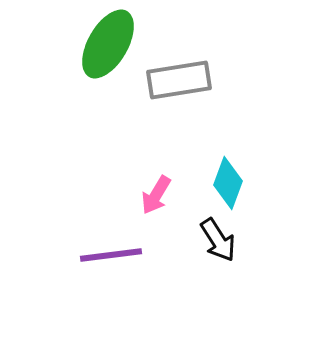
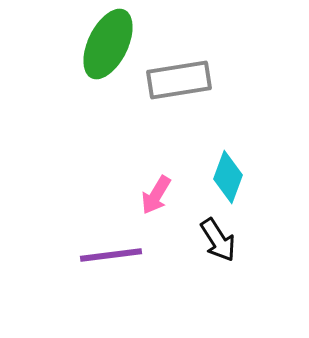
green ellipse: rotated 4 degrees counterclockwise
cyan diamond: moved 6 px up
